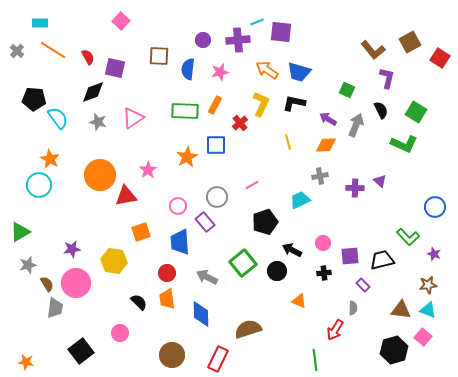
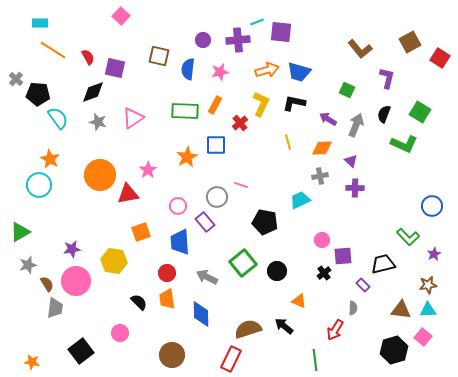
pink square at (121, 21): moved 5 px up
brown L-shape at (373, 50): moved 13 px left, 1 px up
gray cross at (17, 51): moved 1 px left, 28 px down
brown square at (159, 56): rotated 10 degrees clockwise
orange arrow at (267, 70): rotated 130 degrees clockwise
black pentagon at (34, 99): moved 4 px right, 5 px up
black semicircle at (381, 110): moved 3 px right, 4 px down; rotated 132 degrees counterclockwise
green square at (416, 112): moved 4 px right
orange diamond at (326, 145): moved 4 px left, 3 px down
purple triangle at (380, 181): moved 29 px left, 20 px up
pink line at (252, 185): moved 11 px left; rotated 48 degrees clockwise
red triangle at (126, 196): moved 2 px right, 2 px up
blue circle at (435, 207): moved 3 px left, 1 px up
black pentagon at (265, 222): rotated 30 degrees clockwise
pink circle at (323, 243): moved 1 px left, 3 px up
black arrow at (292, 250): moved 8 px left, 76 px down; rotated 12 degrees clockwise
purple star at (434, 254): rotated 24 degrees clockwise
purple square at (350, 256): moved 7 px left
black trapezoid at (382, 260): moved 1 px right, 4 px down
black cross at (324, 273): rotated 32 degrees counterclockwise
pink circle at (76, 283): moved 2 px up
cyan triangle at (428, 310): rotated 24 degrees counterclockwise
red rectangle at (218, 359): moved 13 px right
orange star at (26, 362): moved 6 px right
